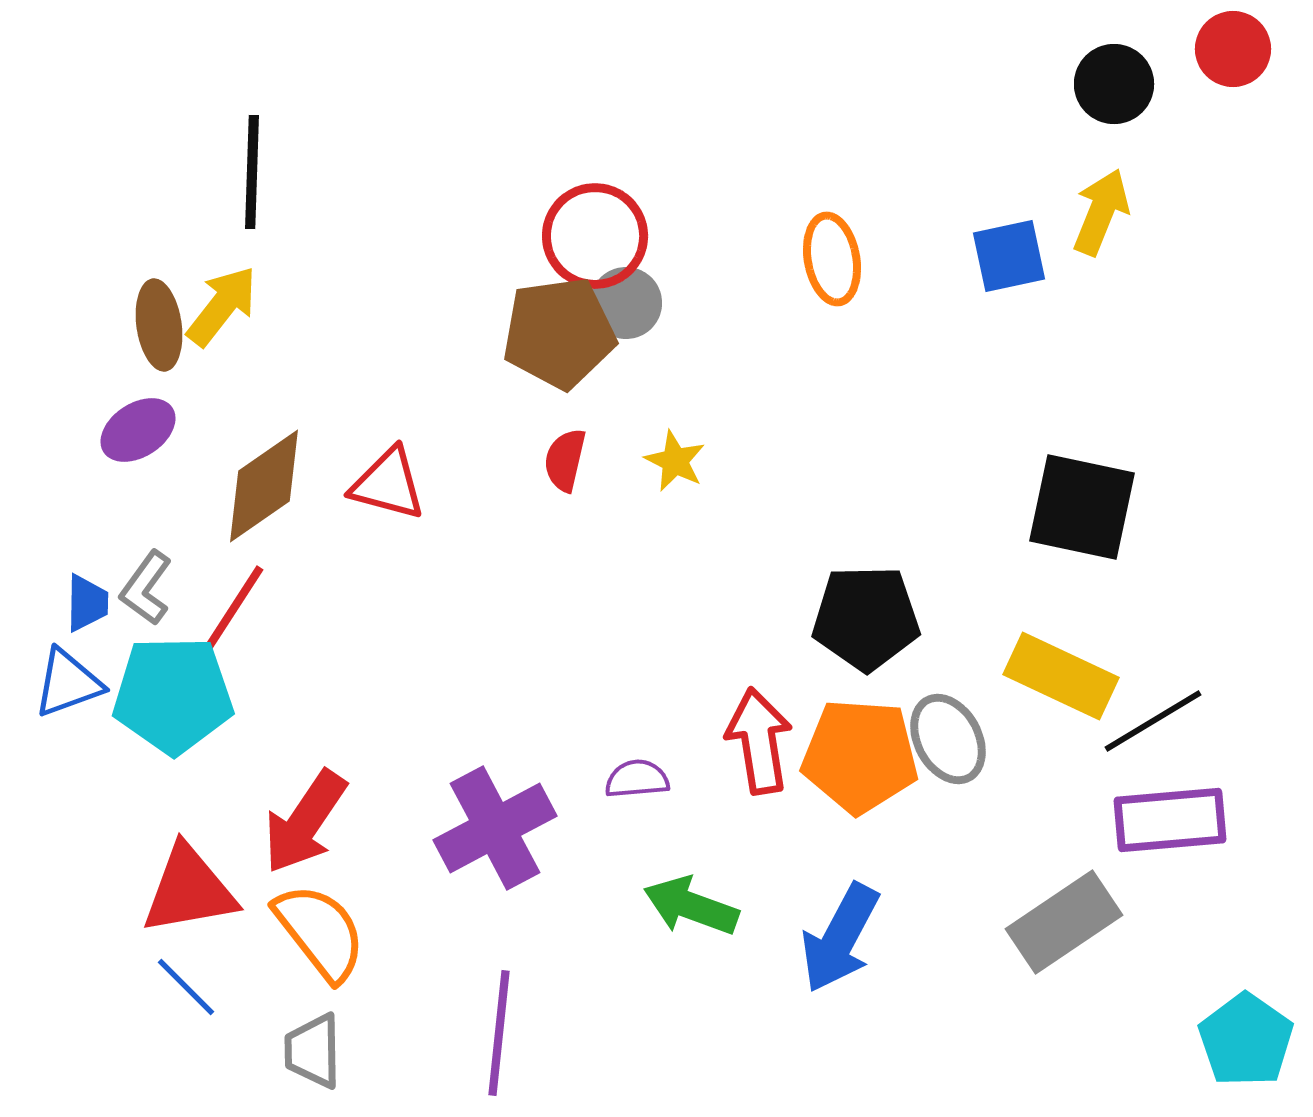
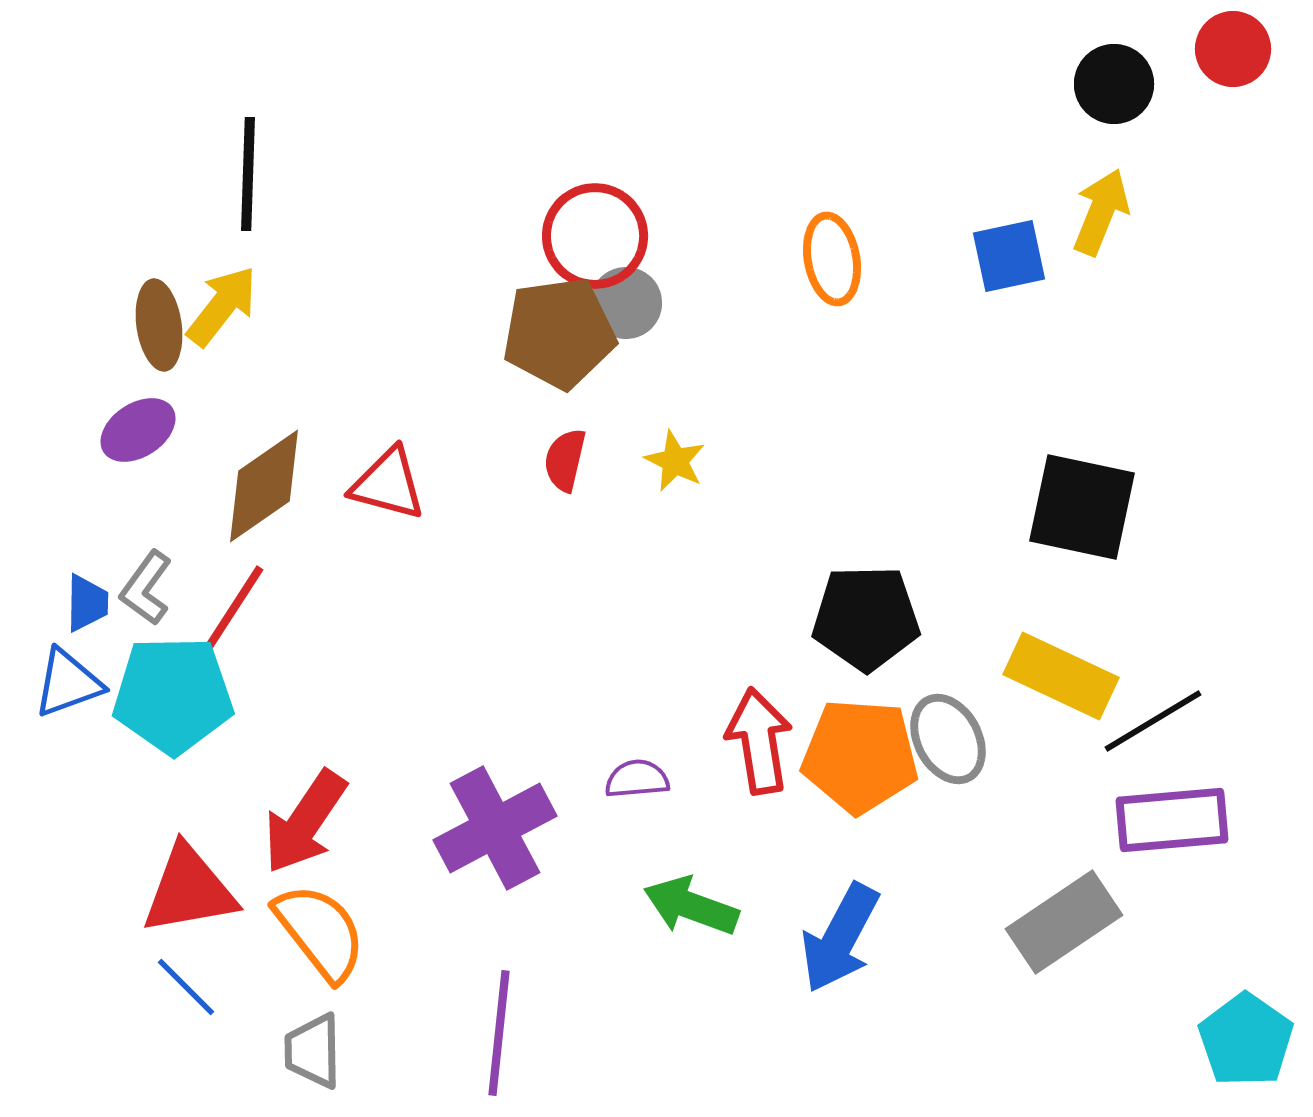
black line at (252, 172): moved 4 px left, 2 px down
purple rectangle at (1170, 820): moved 2 px right
